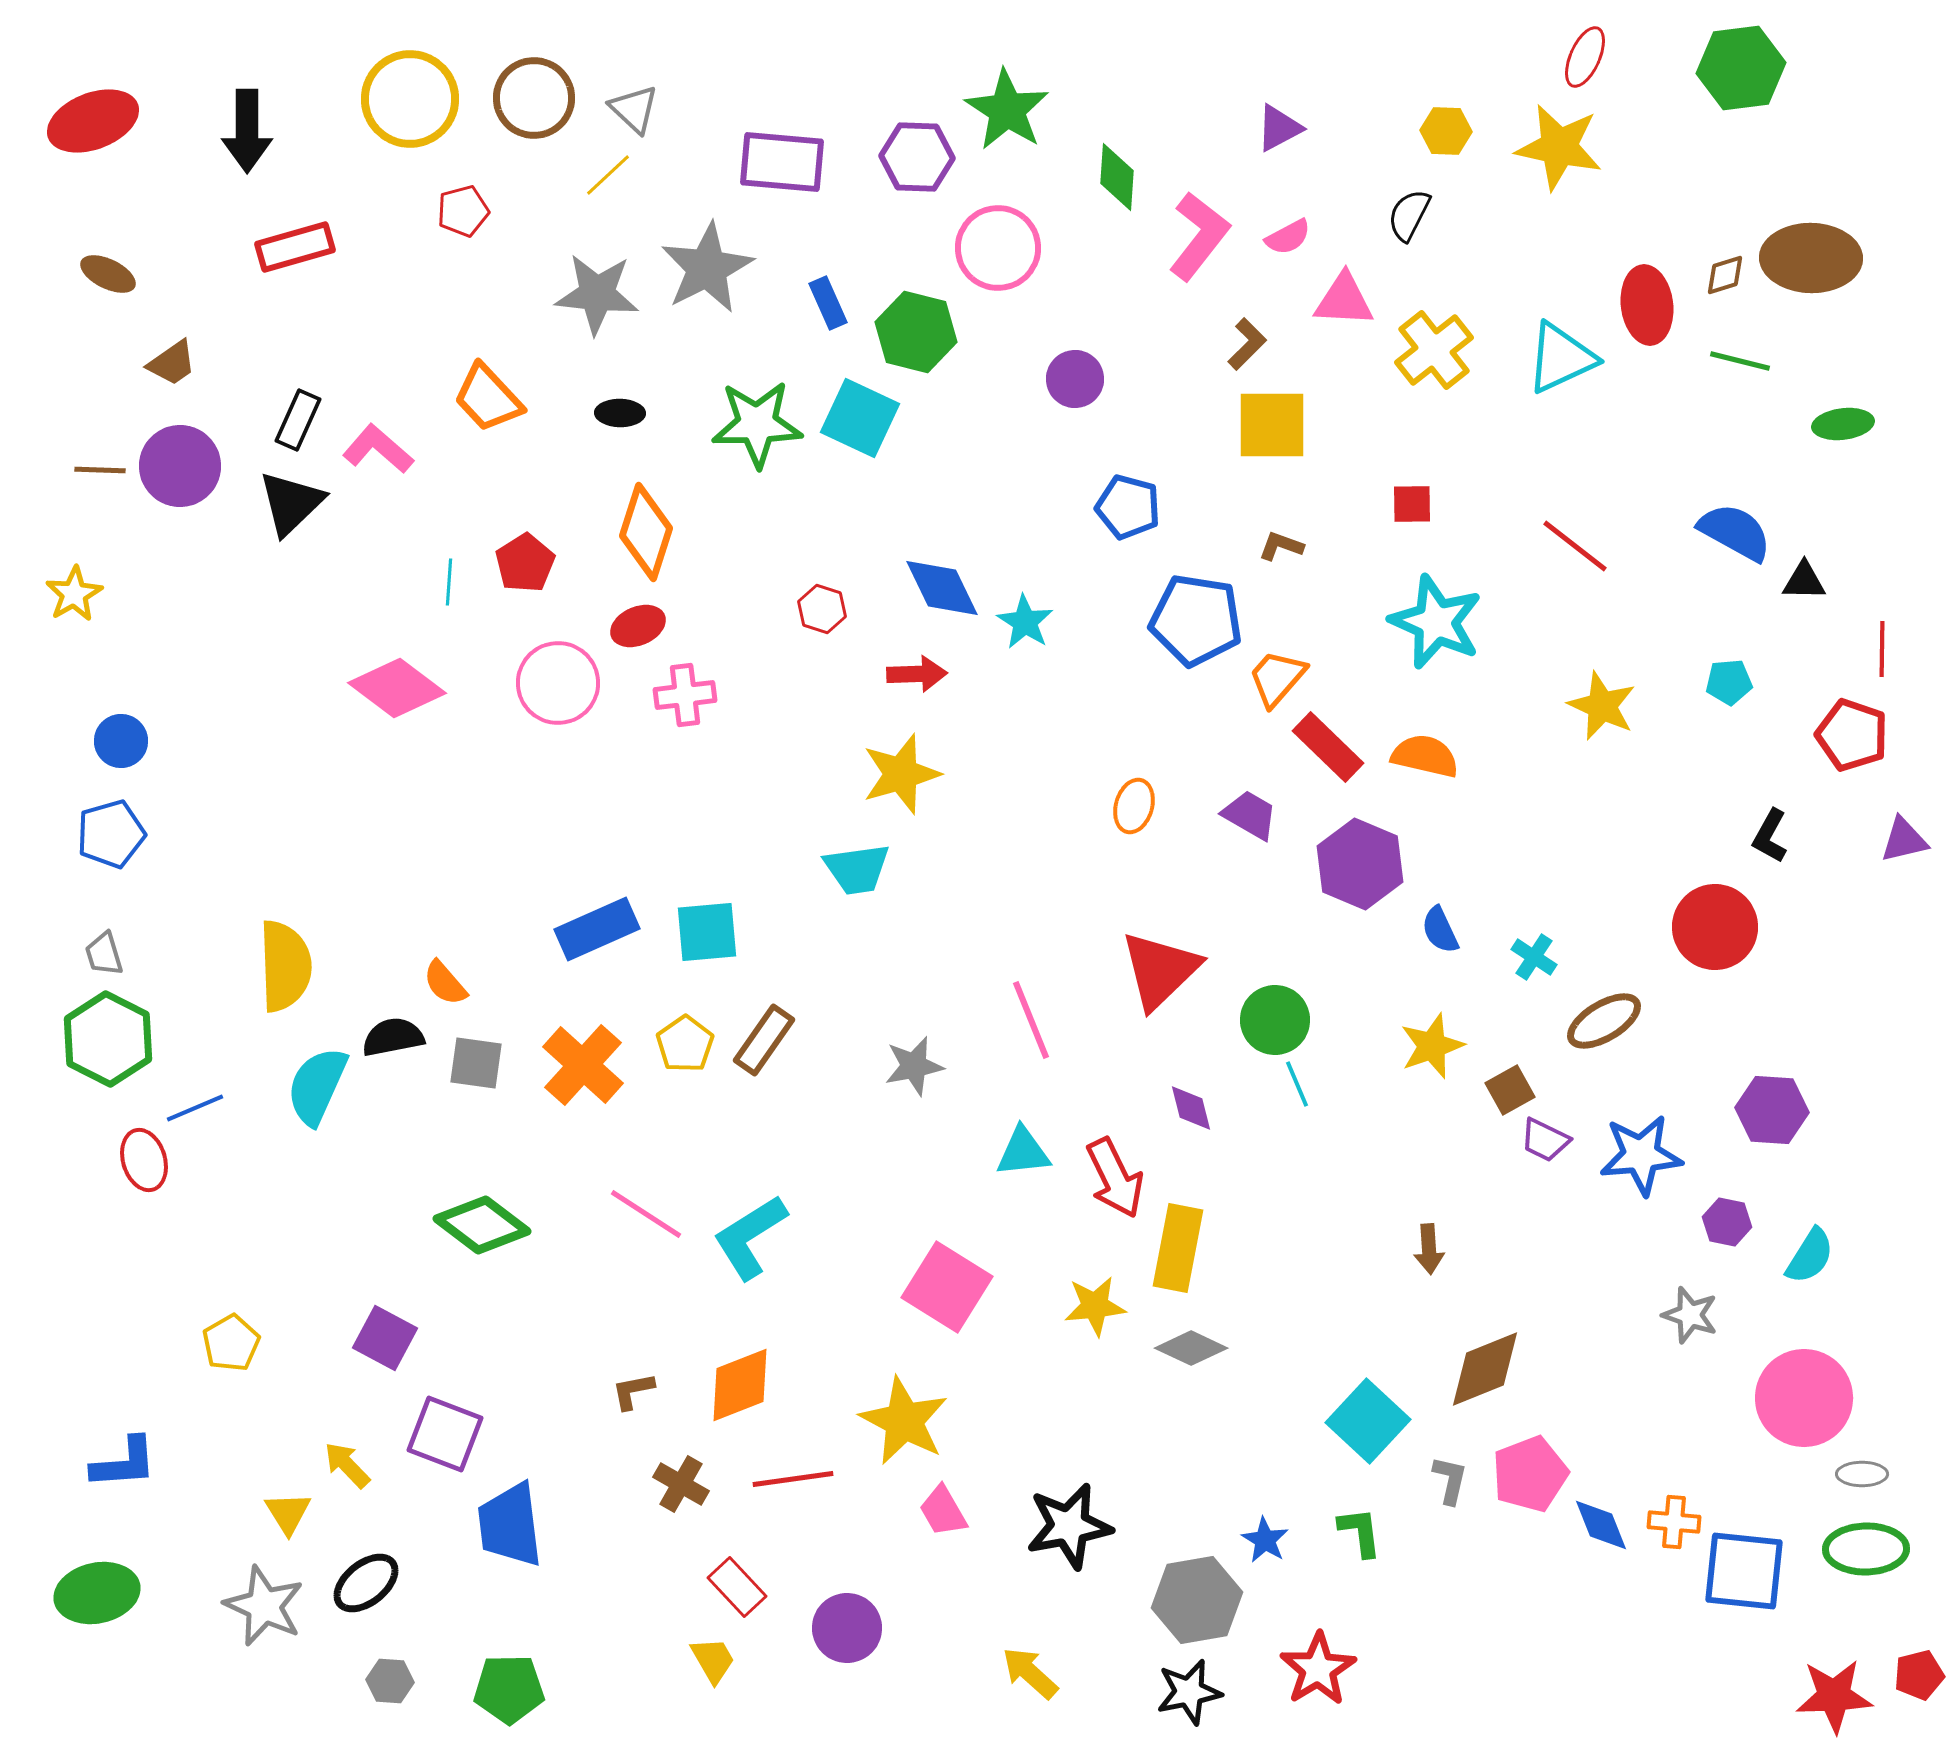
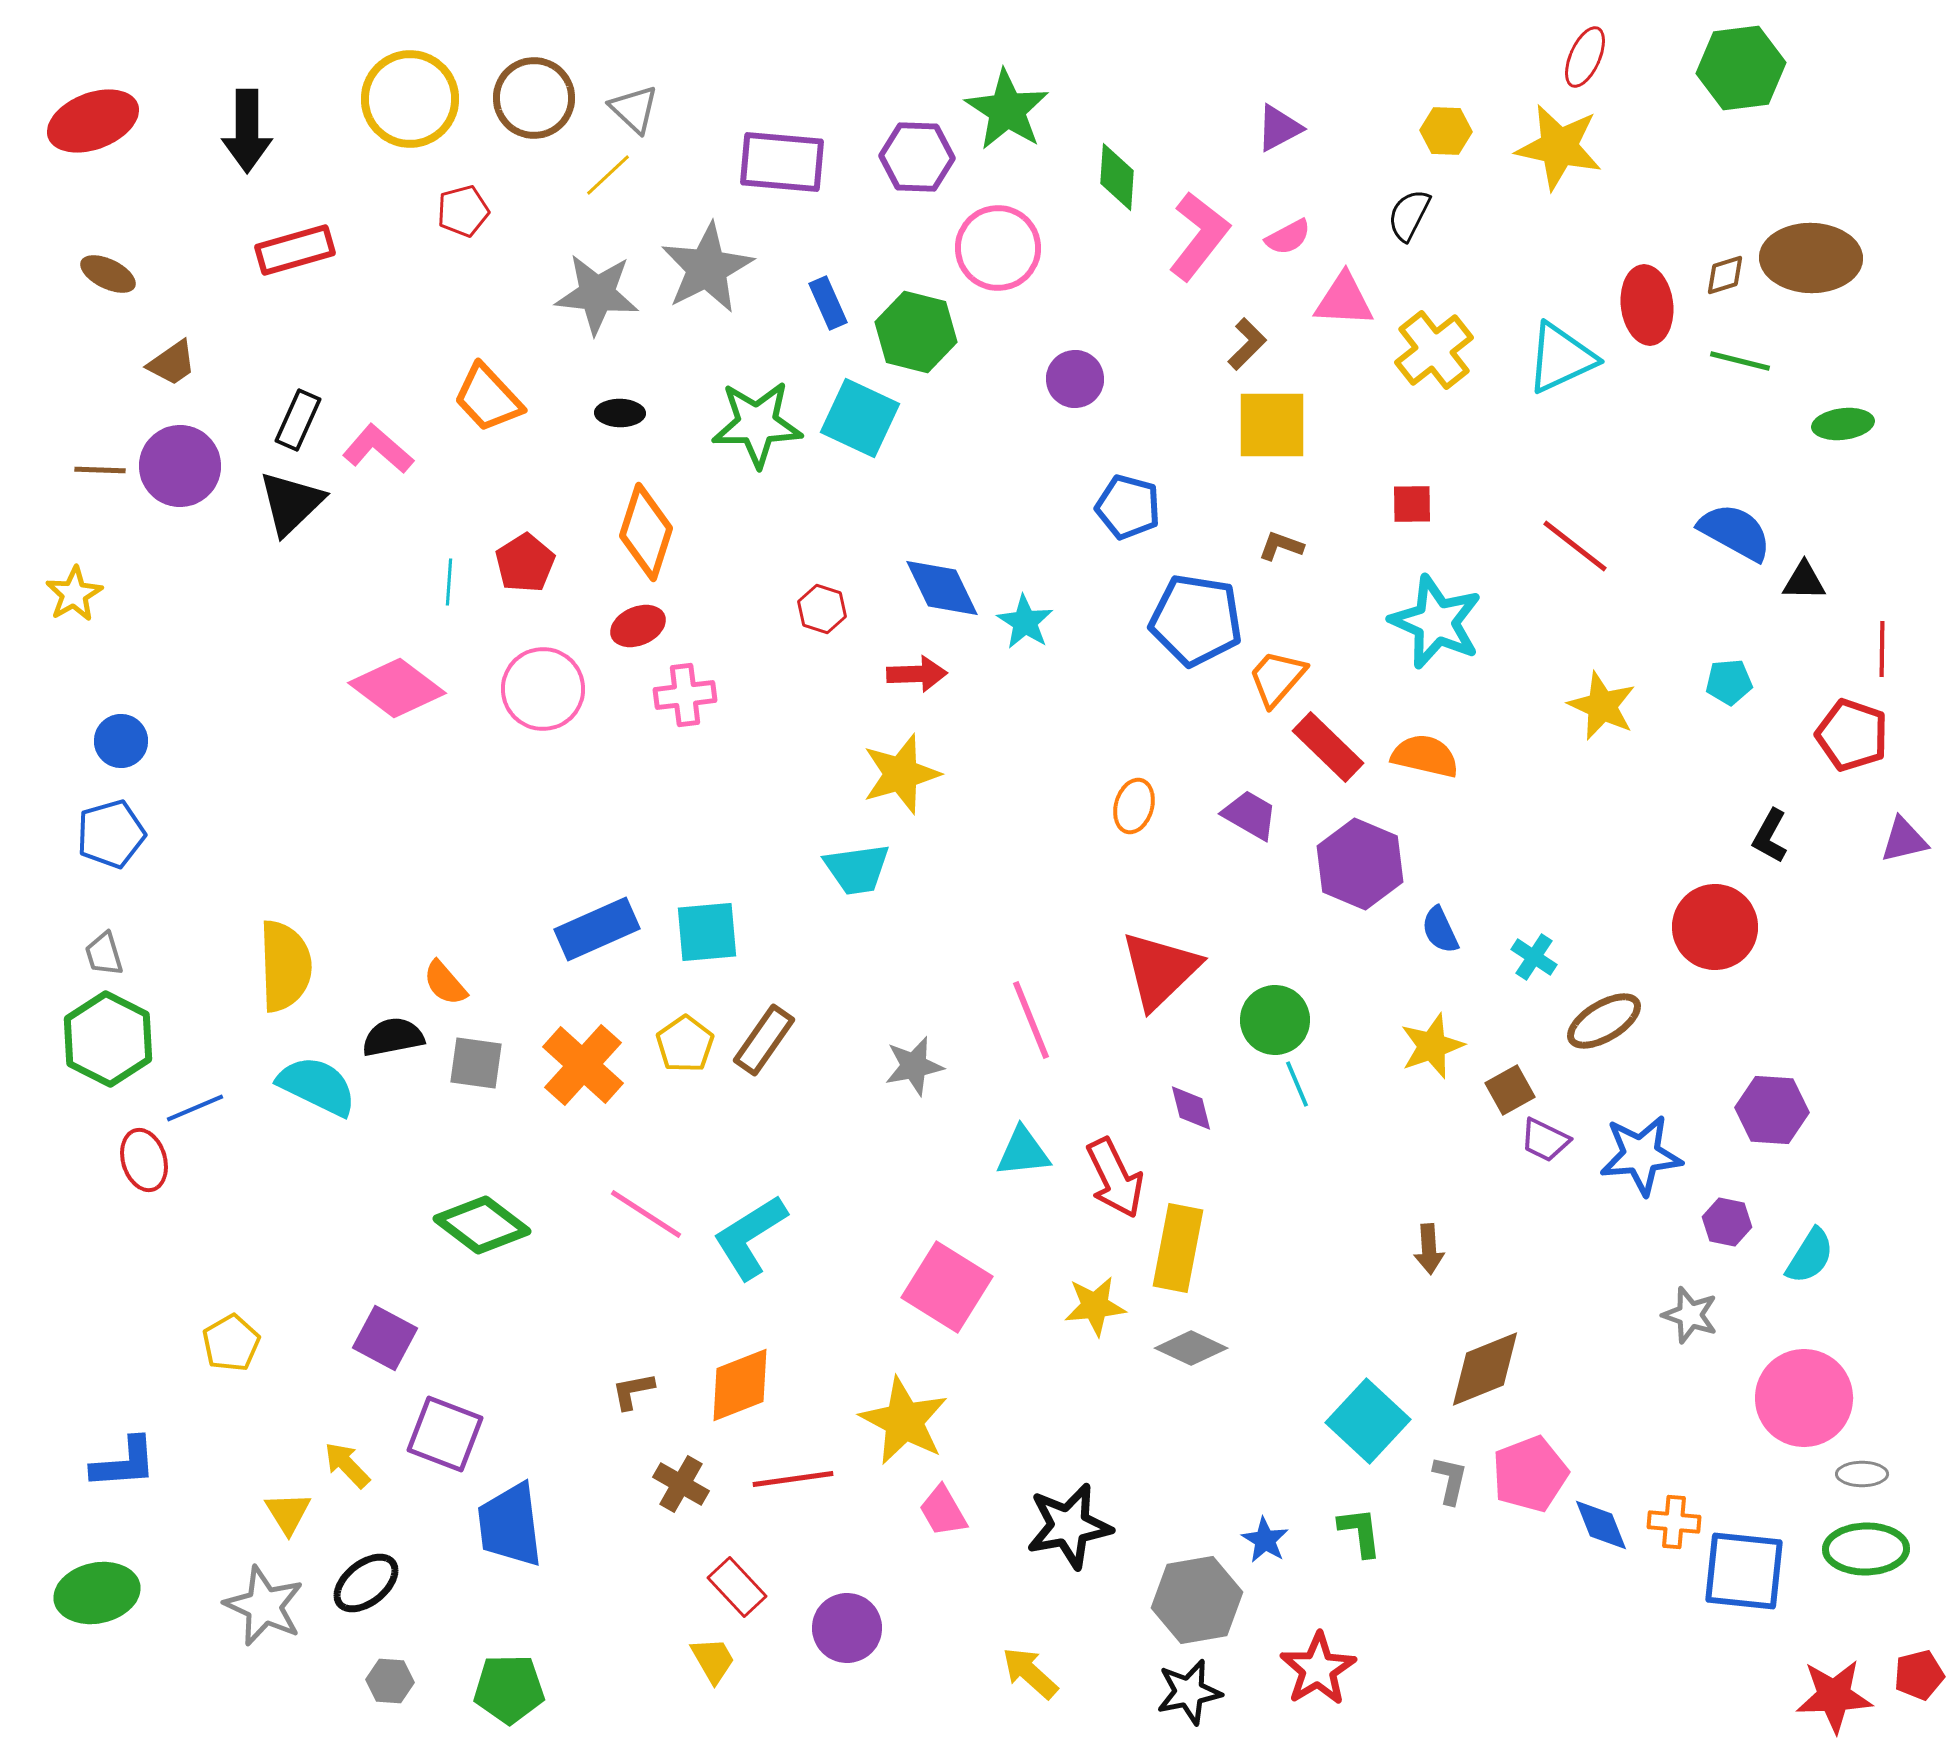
red rectangle at (295, 247): moved 3 px down
pink circle at (558, 683): moved 15 px left, 6 px down
cyan semicircle at (317, 1086): rotated 92 degrees clockwise
